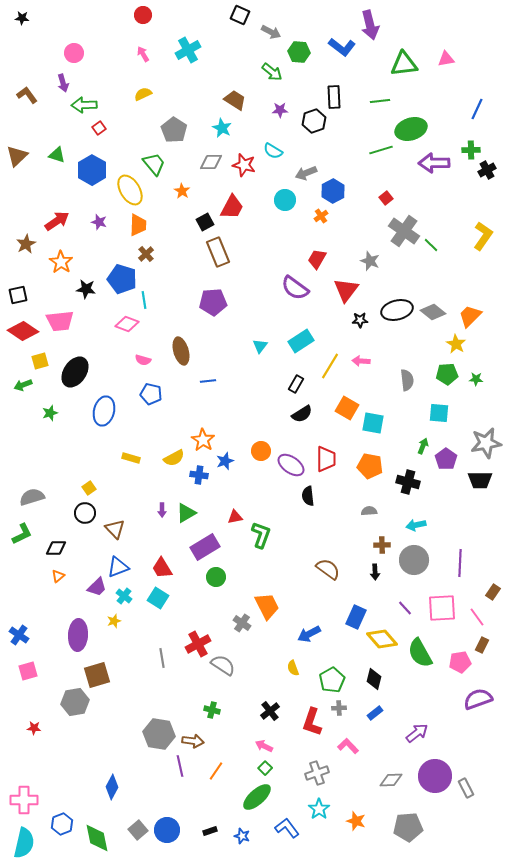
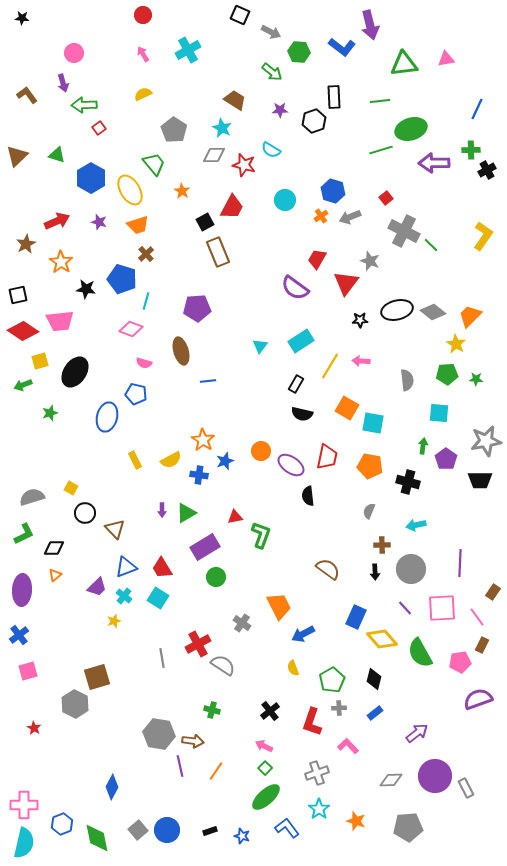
cyan semicircle at (273, 151): moved 2 px left, 1 px up
gray diamond at (211, 162): moved 3 px right, 7 px up
blue hexagon at (92, 170): moved 1 px left, 8 px down
gray arrow at (306, 173): moved 44 px right, 44 px down
blue hexagon at (333, 191): rotated 15 degrees counterclockwise
red arrow at (57, 221): rotated 10 degrees clockwise
orange trapezoid at (138, 225): rotated 70 degrees clockwise
gray cross at (404, 231): rotated 8 degrees counterclockwise
red triangle at (346, 290): moved 7 px up
cyan line at (144, 300): moved 2 px right, 1 px down; rotated 24 degrees clockwise
purple pentagon at (213, 302): moved 16 px left, 6 px down
pink diamond at (127, 324): moved 4 px right, 5 px down
pink semicircle at (143, 360): moved 1 px right, 3 px down
blue pentagon at (151, 394): moved 15 px left
blue ellipse at (104, 411): moved 3 px right, 6 px down
black semicircle at (302, 414): rotated 45 degrees clockwise
gray star at (486, 443): moved 2 px up
green arrow at (423, 446): rotated 14 degrees counterclockwise
yellow rectangle at (131, 458): moved 4 px right, 2 px down; rotated 48 degrees clockwise
yellow semicircle at (174, 458): moved 3 px left, 2 px down
red trapezoid at (326, 459): moved 1 px right, 2 px up; rotated 12 degrees clockwise
yellow square at (89, 488): moved 18 px left; rotated 24 degrees counterclockwise
gray semicircle at (369, 511): rotated 63 degrees counterclockwise
green L-shape at (22, 534): moved 2 px right
black diamond at (56, 548): moved 2 px left
gray circle at (414, 560): moved 3 px left, 9 px down
blue triangle at (118, 567): moved 8 px right
orange triangle at (58, 576): moved 3 px left, 1 px up
orange trapezoid at (267, 606): moved 12 px right
blue arrow at (309, 634): moved 6 px left
blue cross at (19, 635): rotated 18 degrees clockwise
purple ellipse at (78, 635): moved 56 px left, 45 px up
brown square at (97, 675): moved 2 px down
gray hexagon at (75, 702): moved 2 px down; rotated 24 degrees counterclockwise
red star at (34, 728): rotated 24 degrees clockwise
green ellipse at (257, 797): moved 9 px right
pink cross at (24, 800): moved 5 px down
